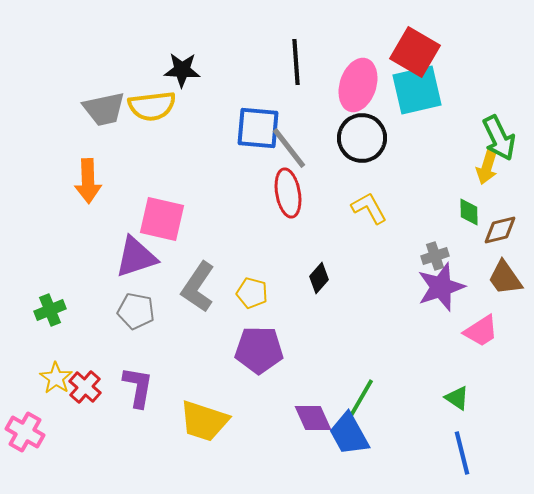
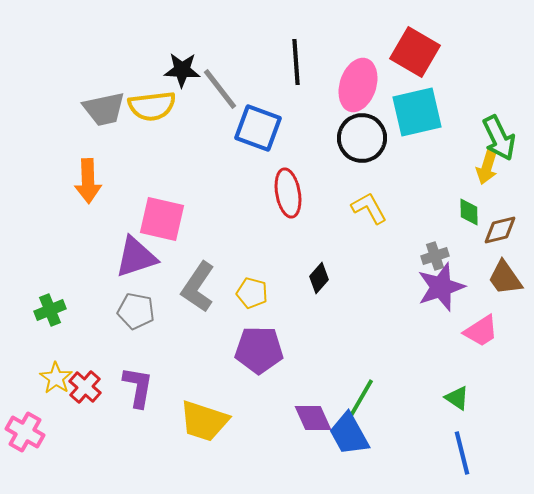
cyan square: moved 22 px down
blue square: rotated 15 degrees clockwise
gray line: moved 69 px left, 59 px up
